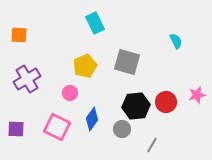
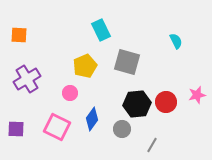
cyan rectangle: moved 6 px right, 7 px down
black hexagon: moved 1 px right, 2 px up
